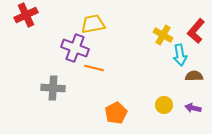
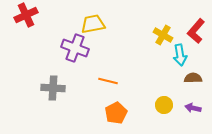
orange line: moved 14 px right, 13 px down
brown semicircle: moved 1 px left, 2 px down
